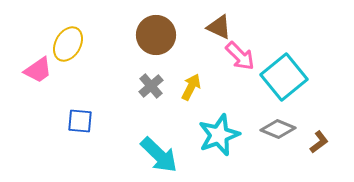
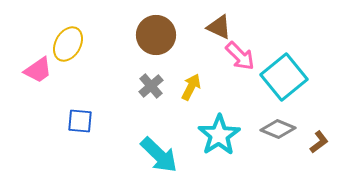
cyan star: rotated 12 degrees counterclockwise
